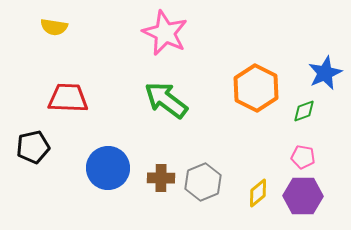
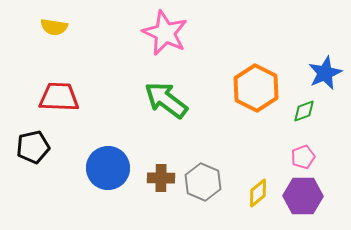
red trapezoid: moved 9 px left, 1 px up
pink pentagon: rotated 30 degrees counterclockwise
gray hexagon: rotated 15 degrees counterclockwise
